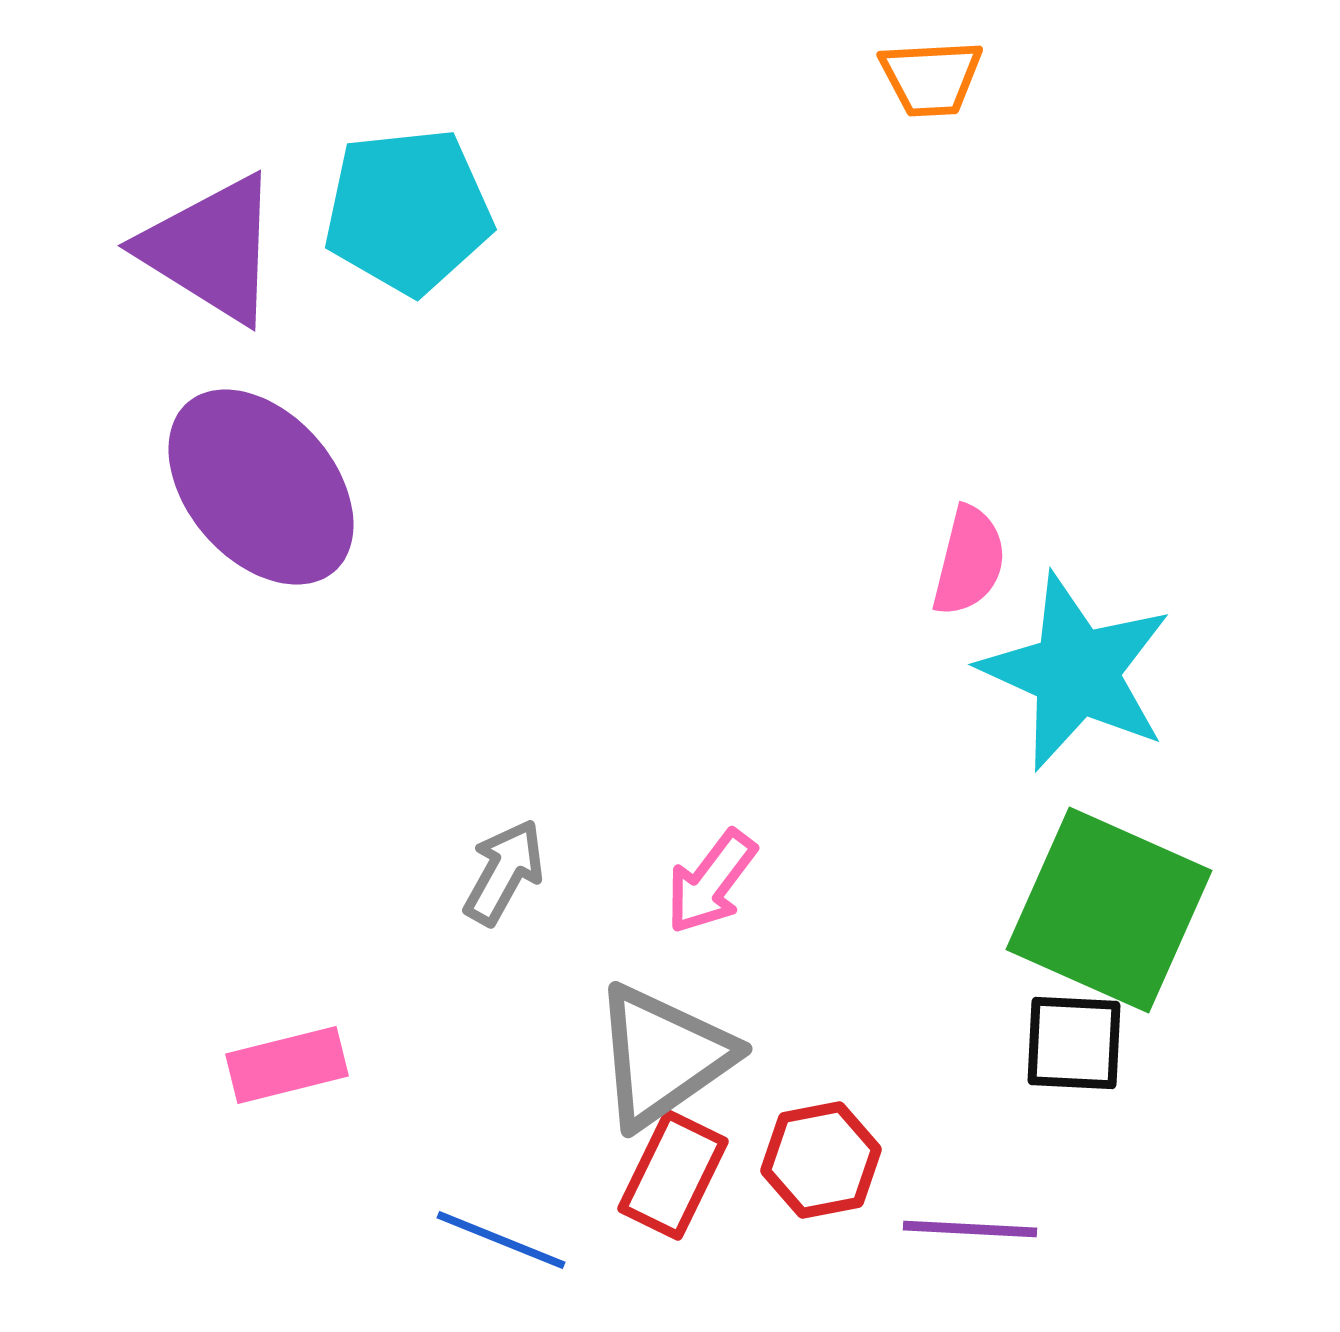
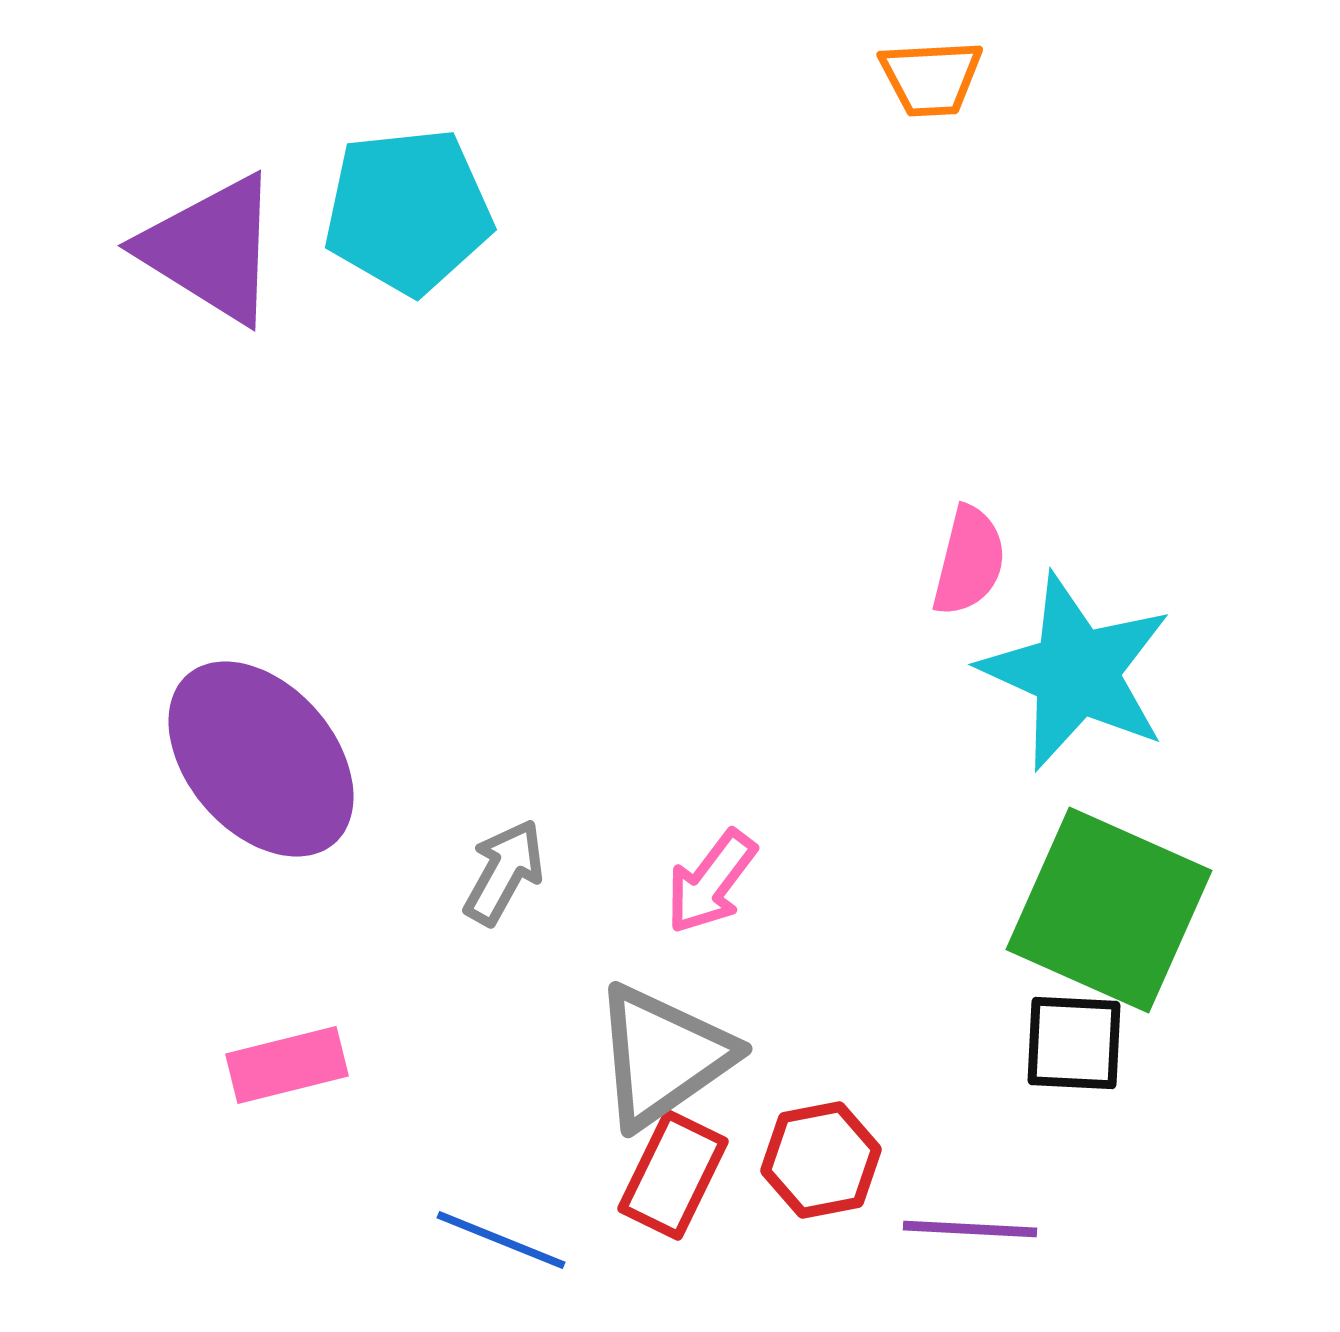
purple ellipse: moved 272 px down
